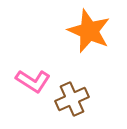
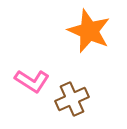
pink L-shape: moved 1 px left
